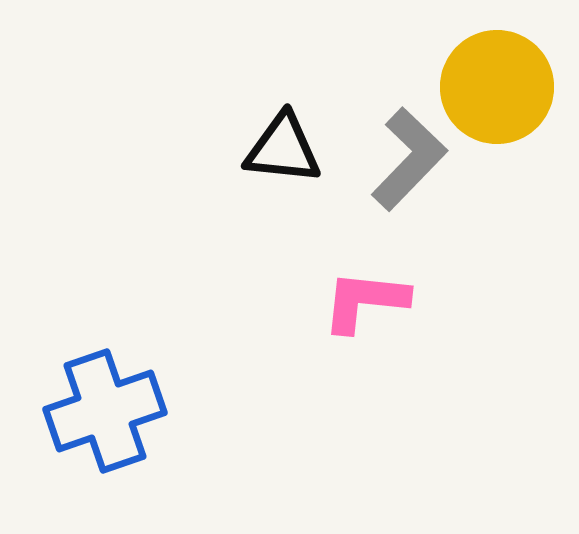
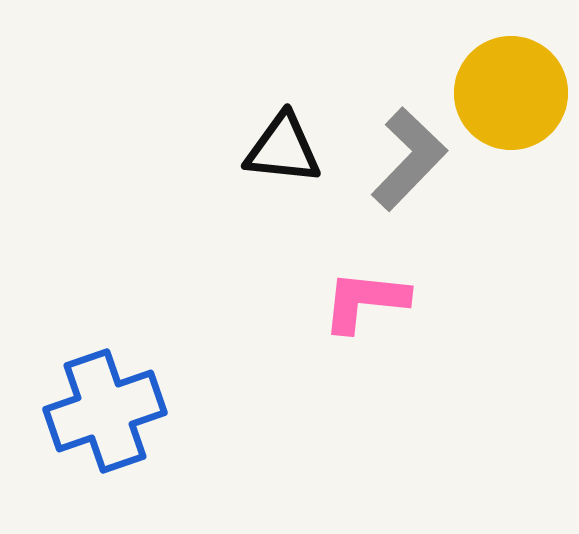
yellow circle: moved 14 px right, 6 px down
